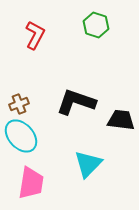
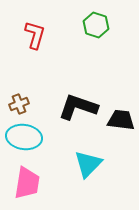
red L-shape: rotated 12 degrees counterclockwise
black L-shape: moved 2 px right, 5 px down
cyan ellipse: moved 3 px right, 1 px down; rotated 40 degrees counterclockwise
pink trapezoid: moved 4 px left
